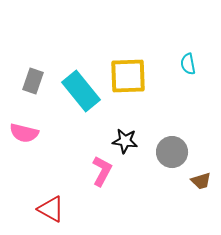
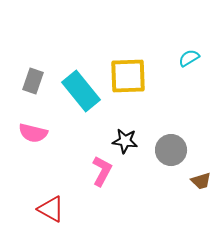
cyan semicircle: moved 1 px right, 6 px up; rotated 70 degrees clockwise
pink semicircle: moved 9 px right
gray circle: moved 1 px left, 2 px up
